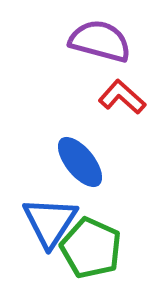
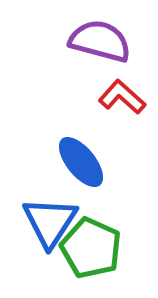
blue ellipse: moved 1 px right
